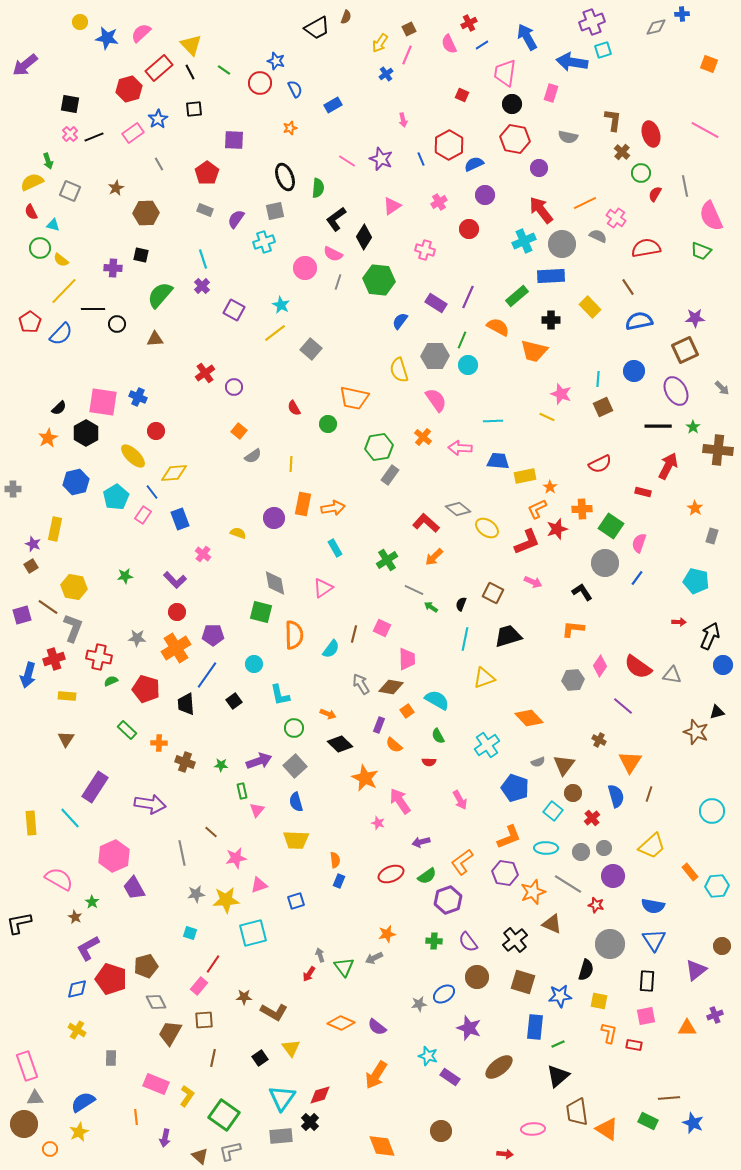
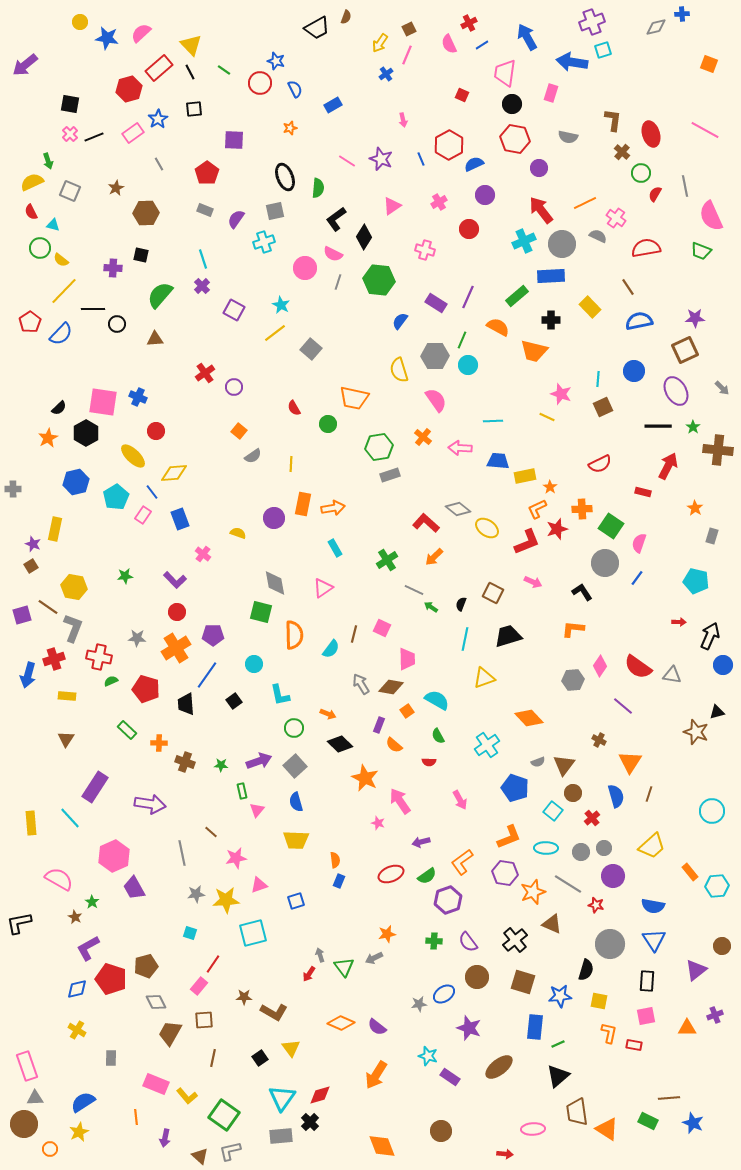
gray rectangle at (390, 475): rotated 36 degrees clockwise
yellow L-shape at (187, 1096): rotated 105 degrees clockwise
